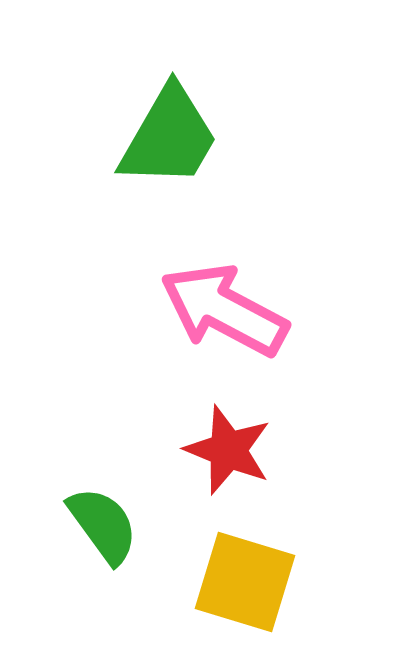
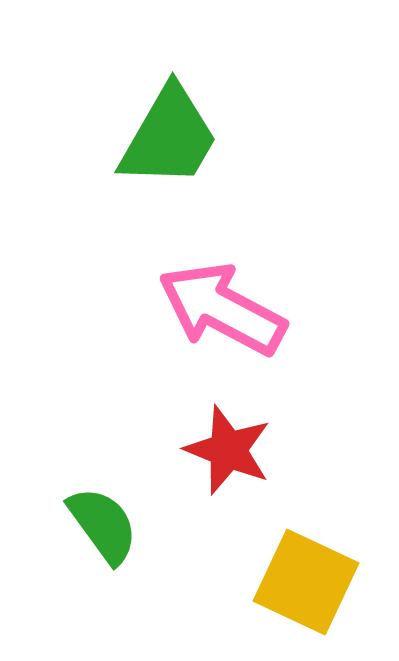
pink arrow: moved 2 px left, 1 px up
yellow square: moved 61 px right; rotated 8 degrees clockwise
